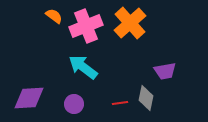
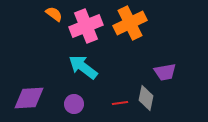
orange semicircle: moved 2 px up
orange cross: rotated 16 degrees clockwise
purple trapezoid: moved 1 px down
